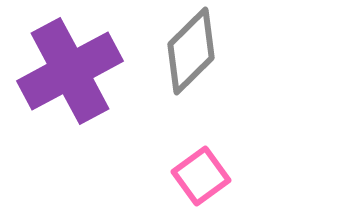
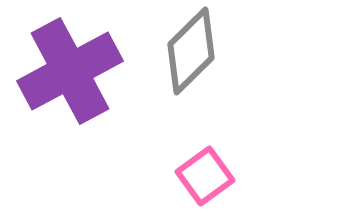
pink square: moved 4 px right
